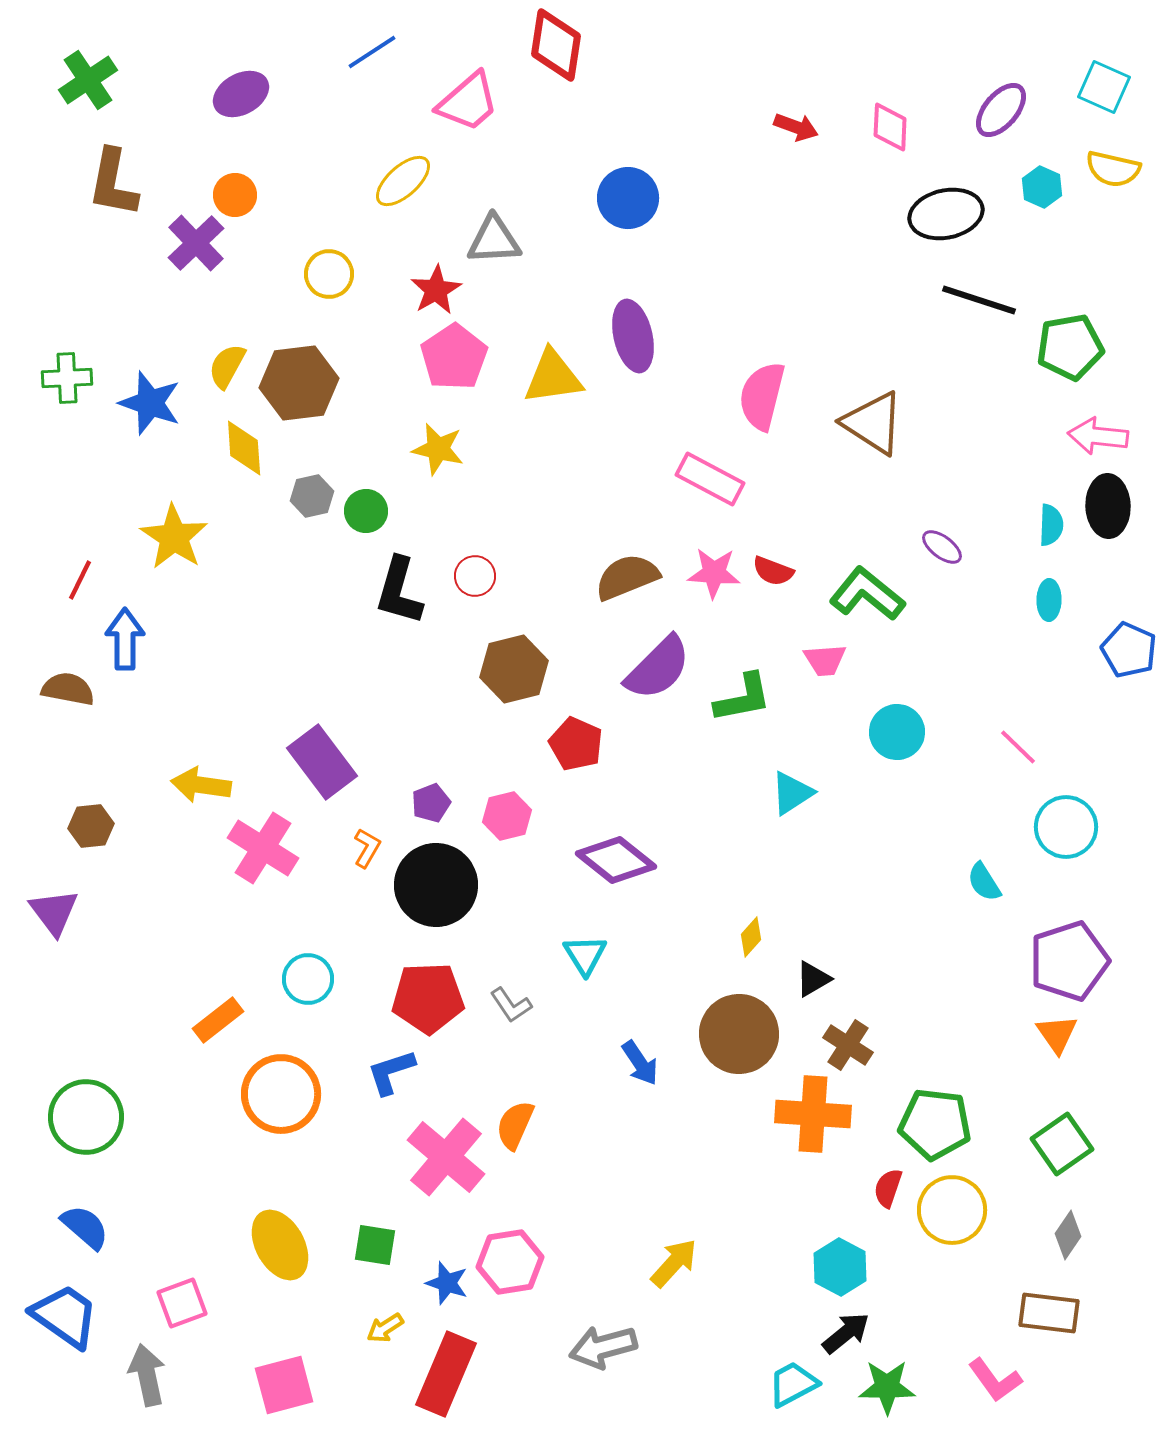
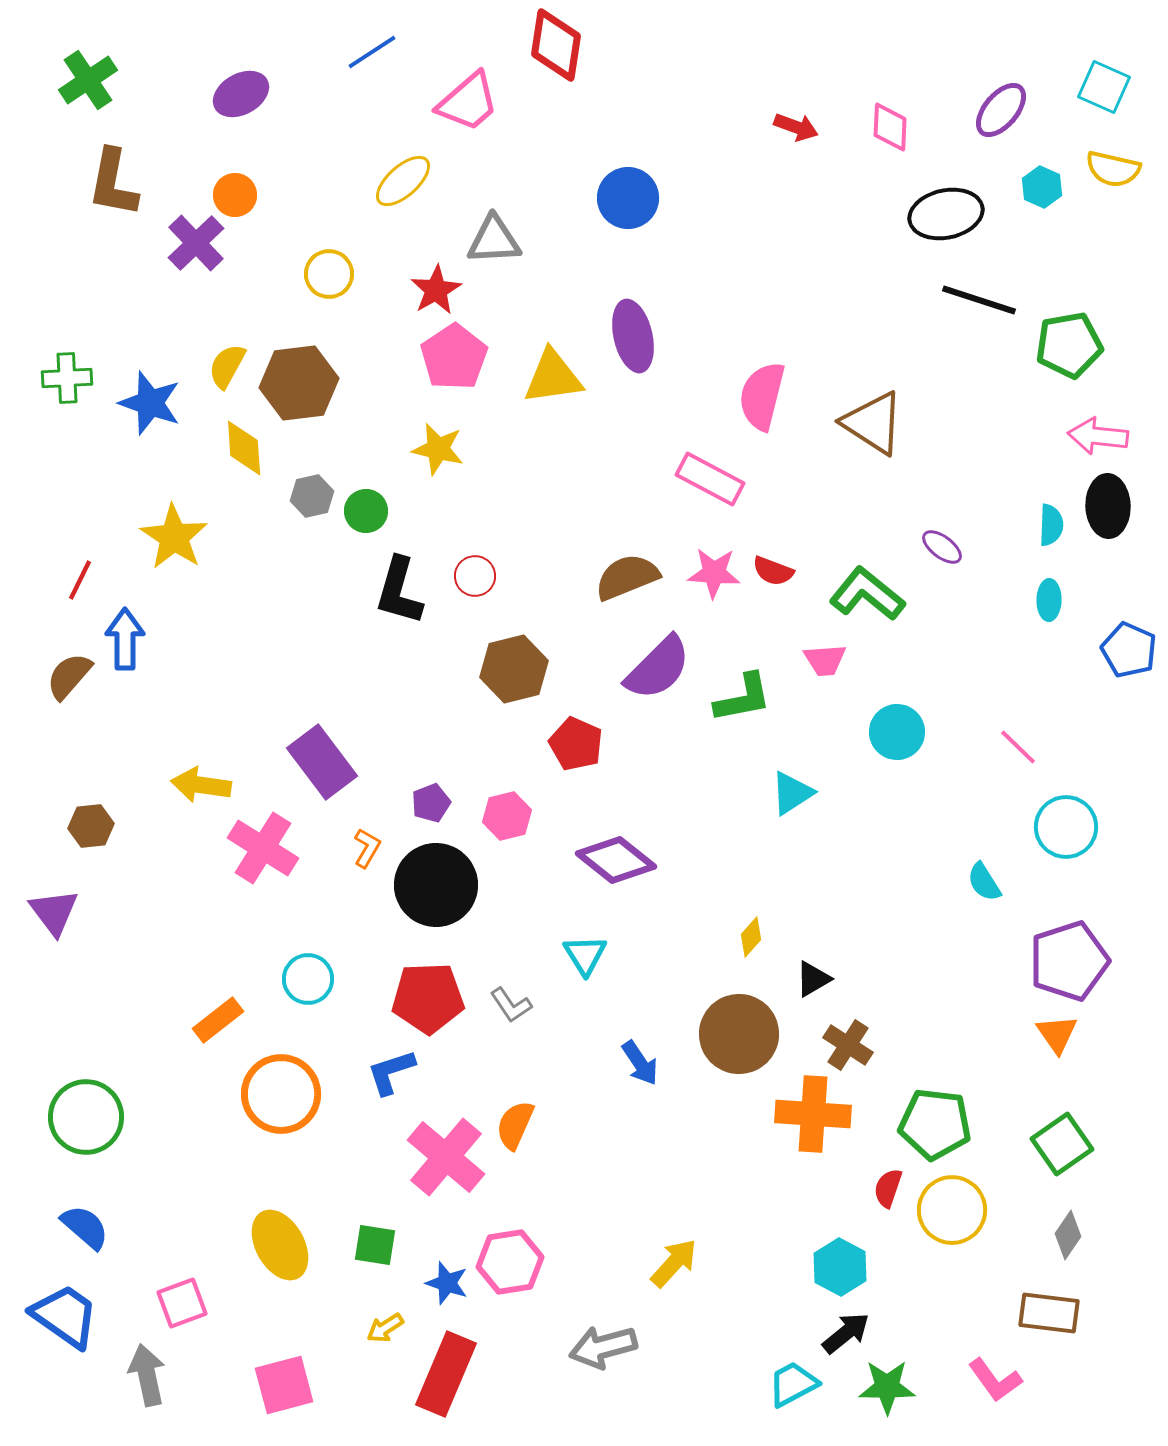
green pentagon at (1070, 347): moved 1 px left, 2 px up
brown semicircle at (68, 689): moved 1 px right, 13 px up; rotated 60 degrees counterclockwise
